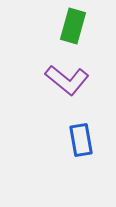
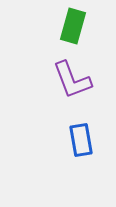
purple L-shape: moved 5 px right; rotated 30 degrees clockwise
